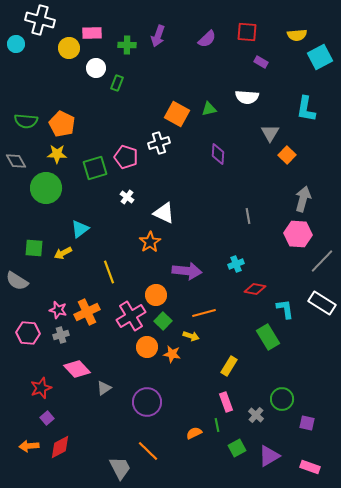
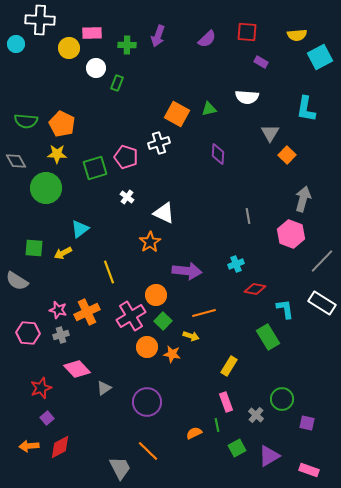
white cross at (40, 20): rotated 12 degrees counterclockwise
pink hexagon at (298, 234): moved 7 px left; rotated 16 degrees clockwise
pink rectangle at (310, 467): moved 1 px left, 3 px down
